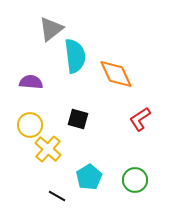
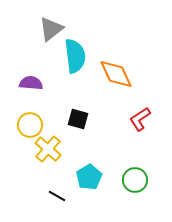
purple semicircle: moved 1 px down
